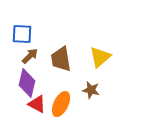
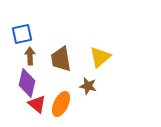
blue square: rotated 15 degrees counterclockwise
brown arrow: rotated 48 degrees counterclockwise
brown star: moved 3 px left, 4 px up
red triangle: rotated 12 degrees clockwise
